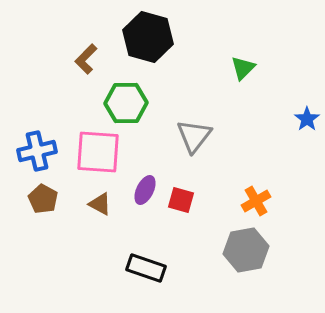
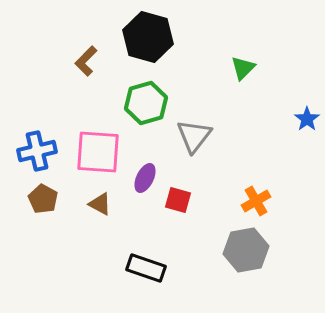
brown L-shape: moved 2 px down
green hexagon: moved 20 px right; rotated 15 degrees counterclockwise
purple ellipse: moved 12 px up
red square: moved 3 px left
